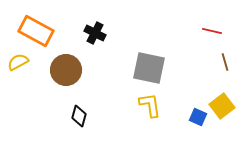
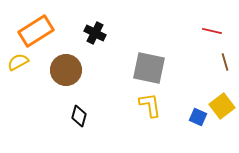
orange rectangle: rotated 60 degrees counterclockwise
